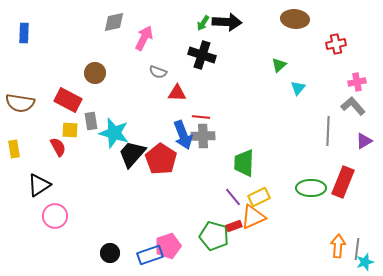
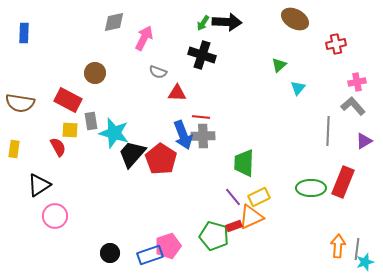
brown ellipse at (295, 19): rotated 24 degrees clockwise
yellow rectangle at (14, 149): rotated 18 degrees clockwise
orange triangle at (253, 217): moved 2 px left
